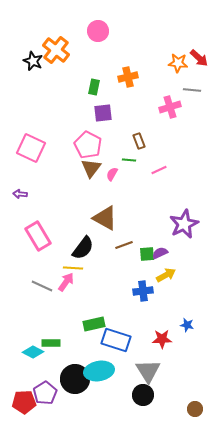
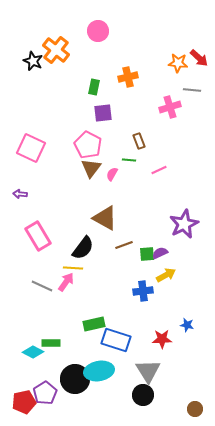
red pentagon at (24, 402): rotated 10 degrees counterclockwise
